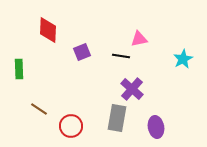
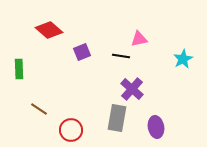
red diamond: moved 1 px right; rotated 52 degrees counterclockwise
red circle: moved 4 px down
